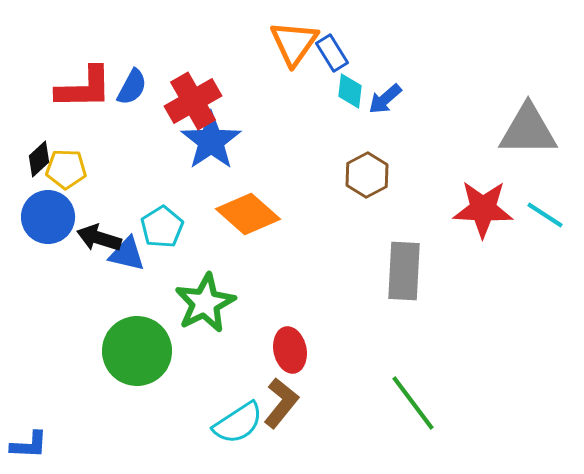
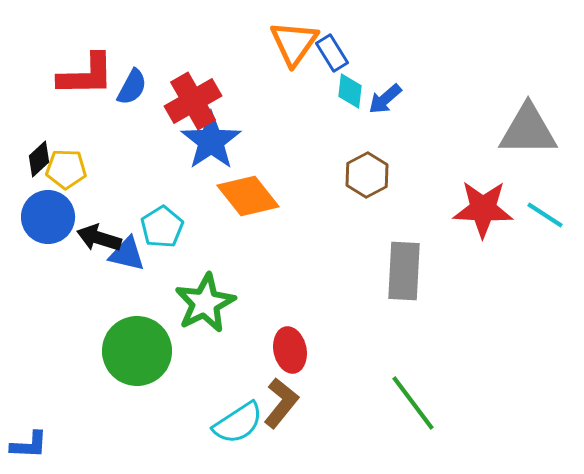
red L-shape: moved 2 px right, 13 px up
orange diamond: moved 18 px up; rotated 10 degrees clockwise
